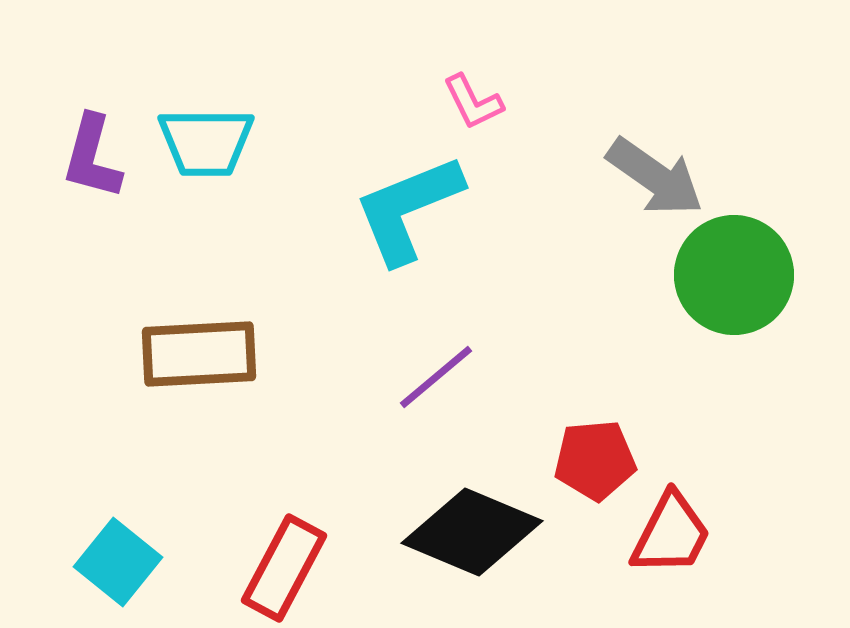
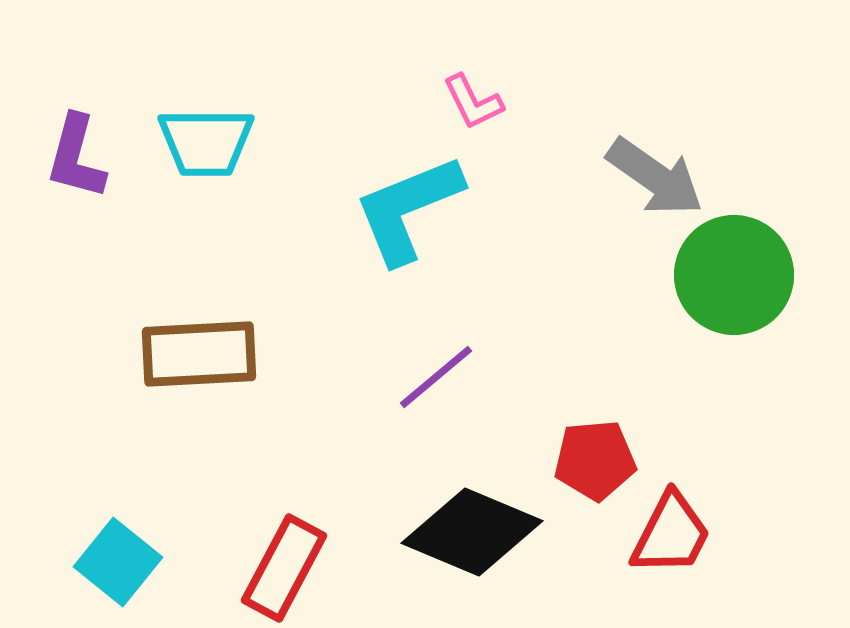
purple L-shape: moved 16 px left
